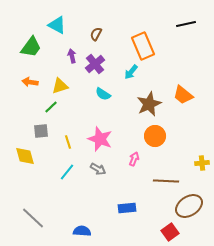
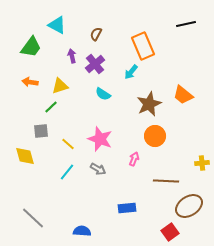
yellow line: moved 2 px down; rotated 32 degrees counterclockwise
